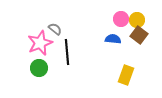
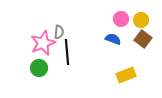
yellow circle: moved 4 px right
gray semicircle: moved 4 px right, 3 px down; rotated 56 degrees clockwise
brown square: moved 4 px right, 4 px down
blue semicircle: rotated 14 degrees clockwise
pink star: moved 3 px right
yellow rectangle: rotated 48 degrees clockwise
